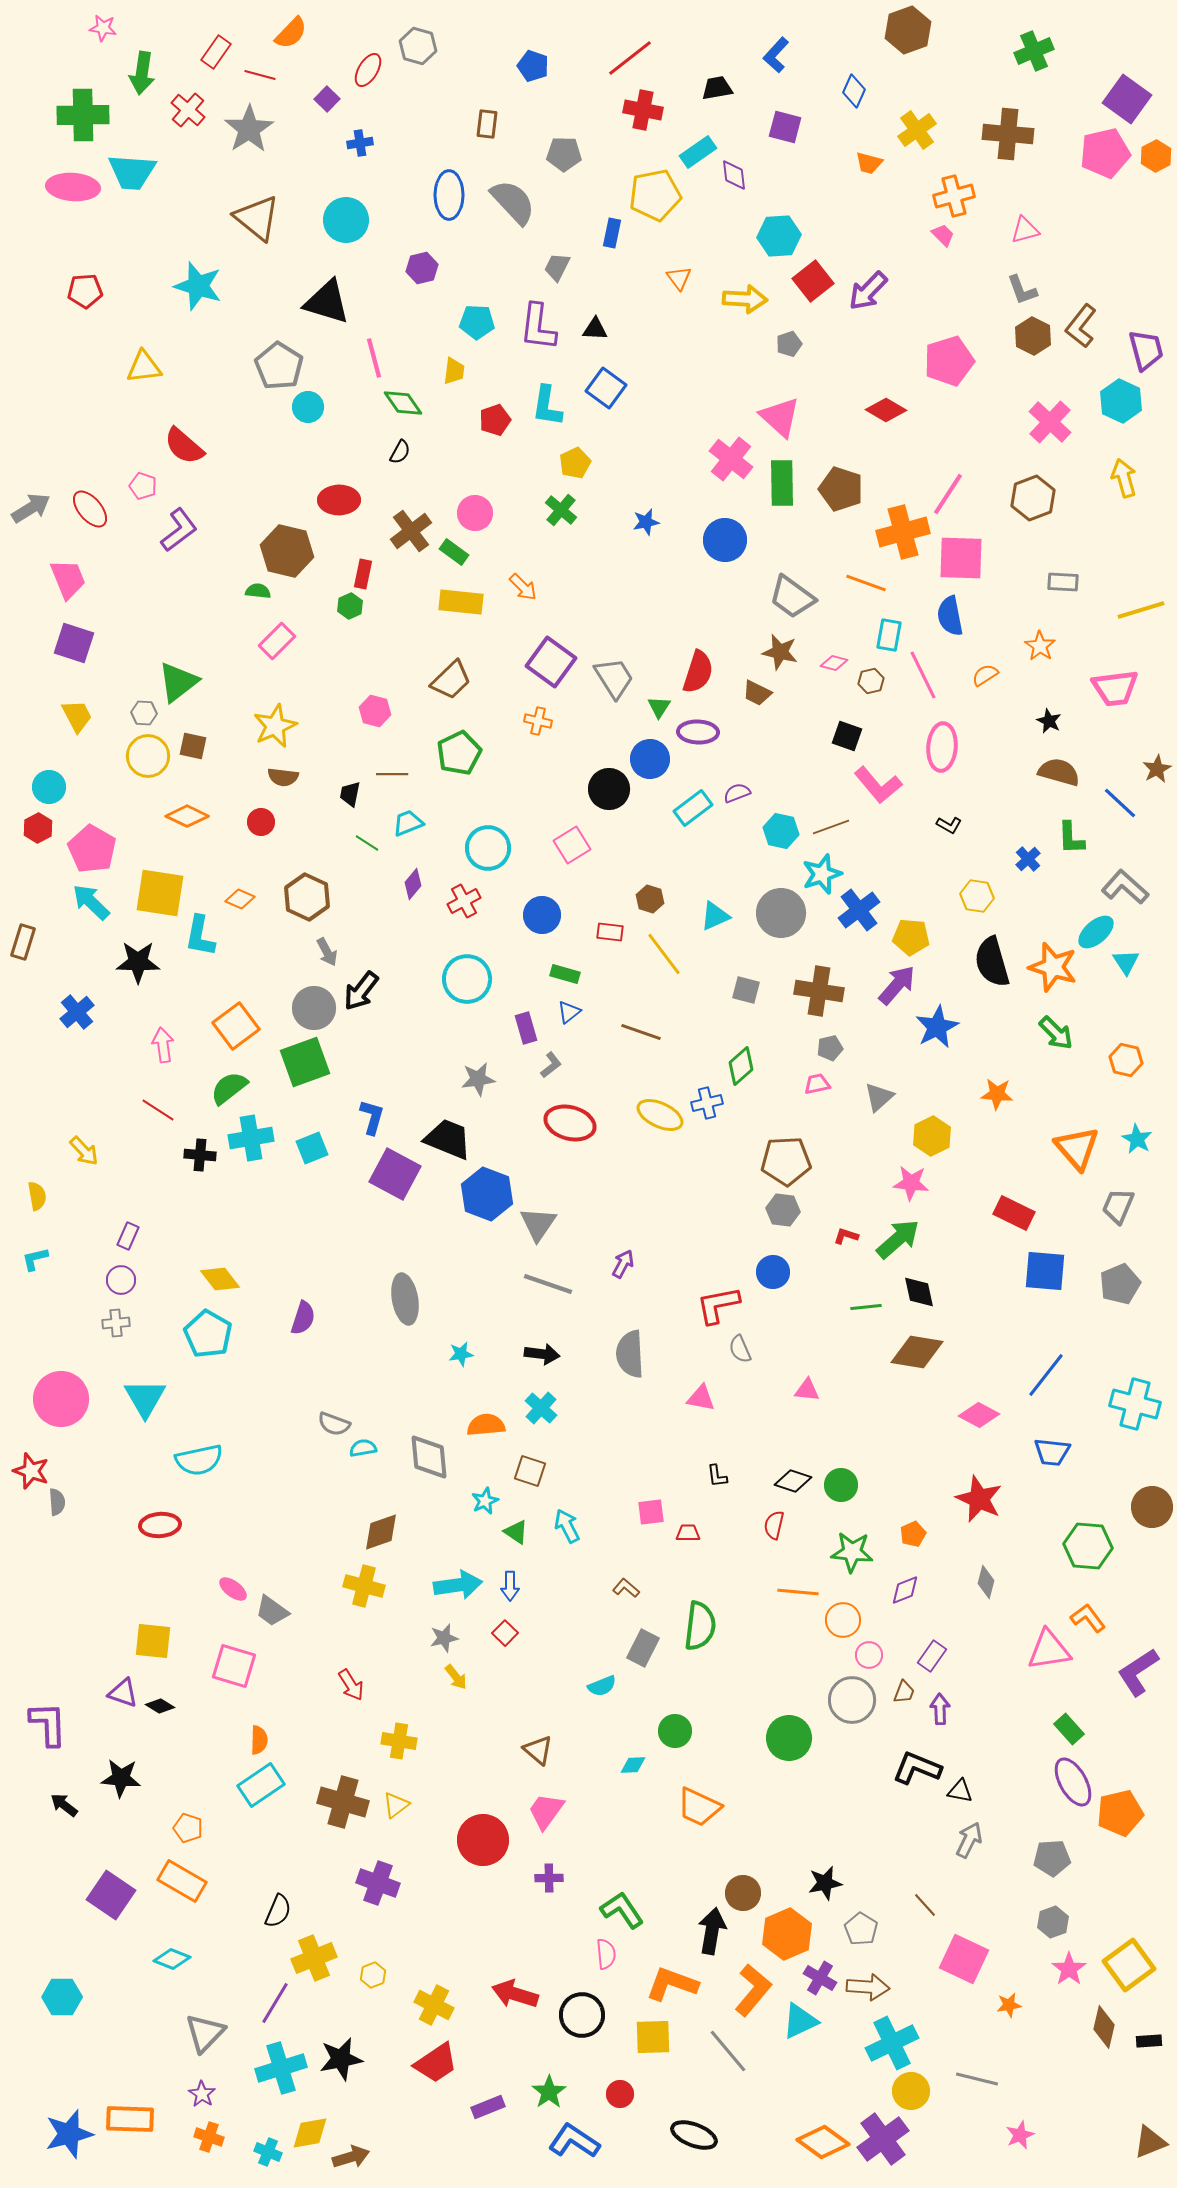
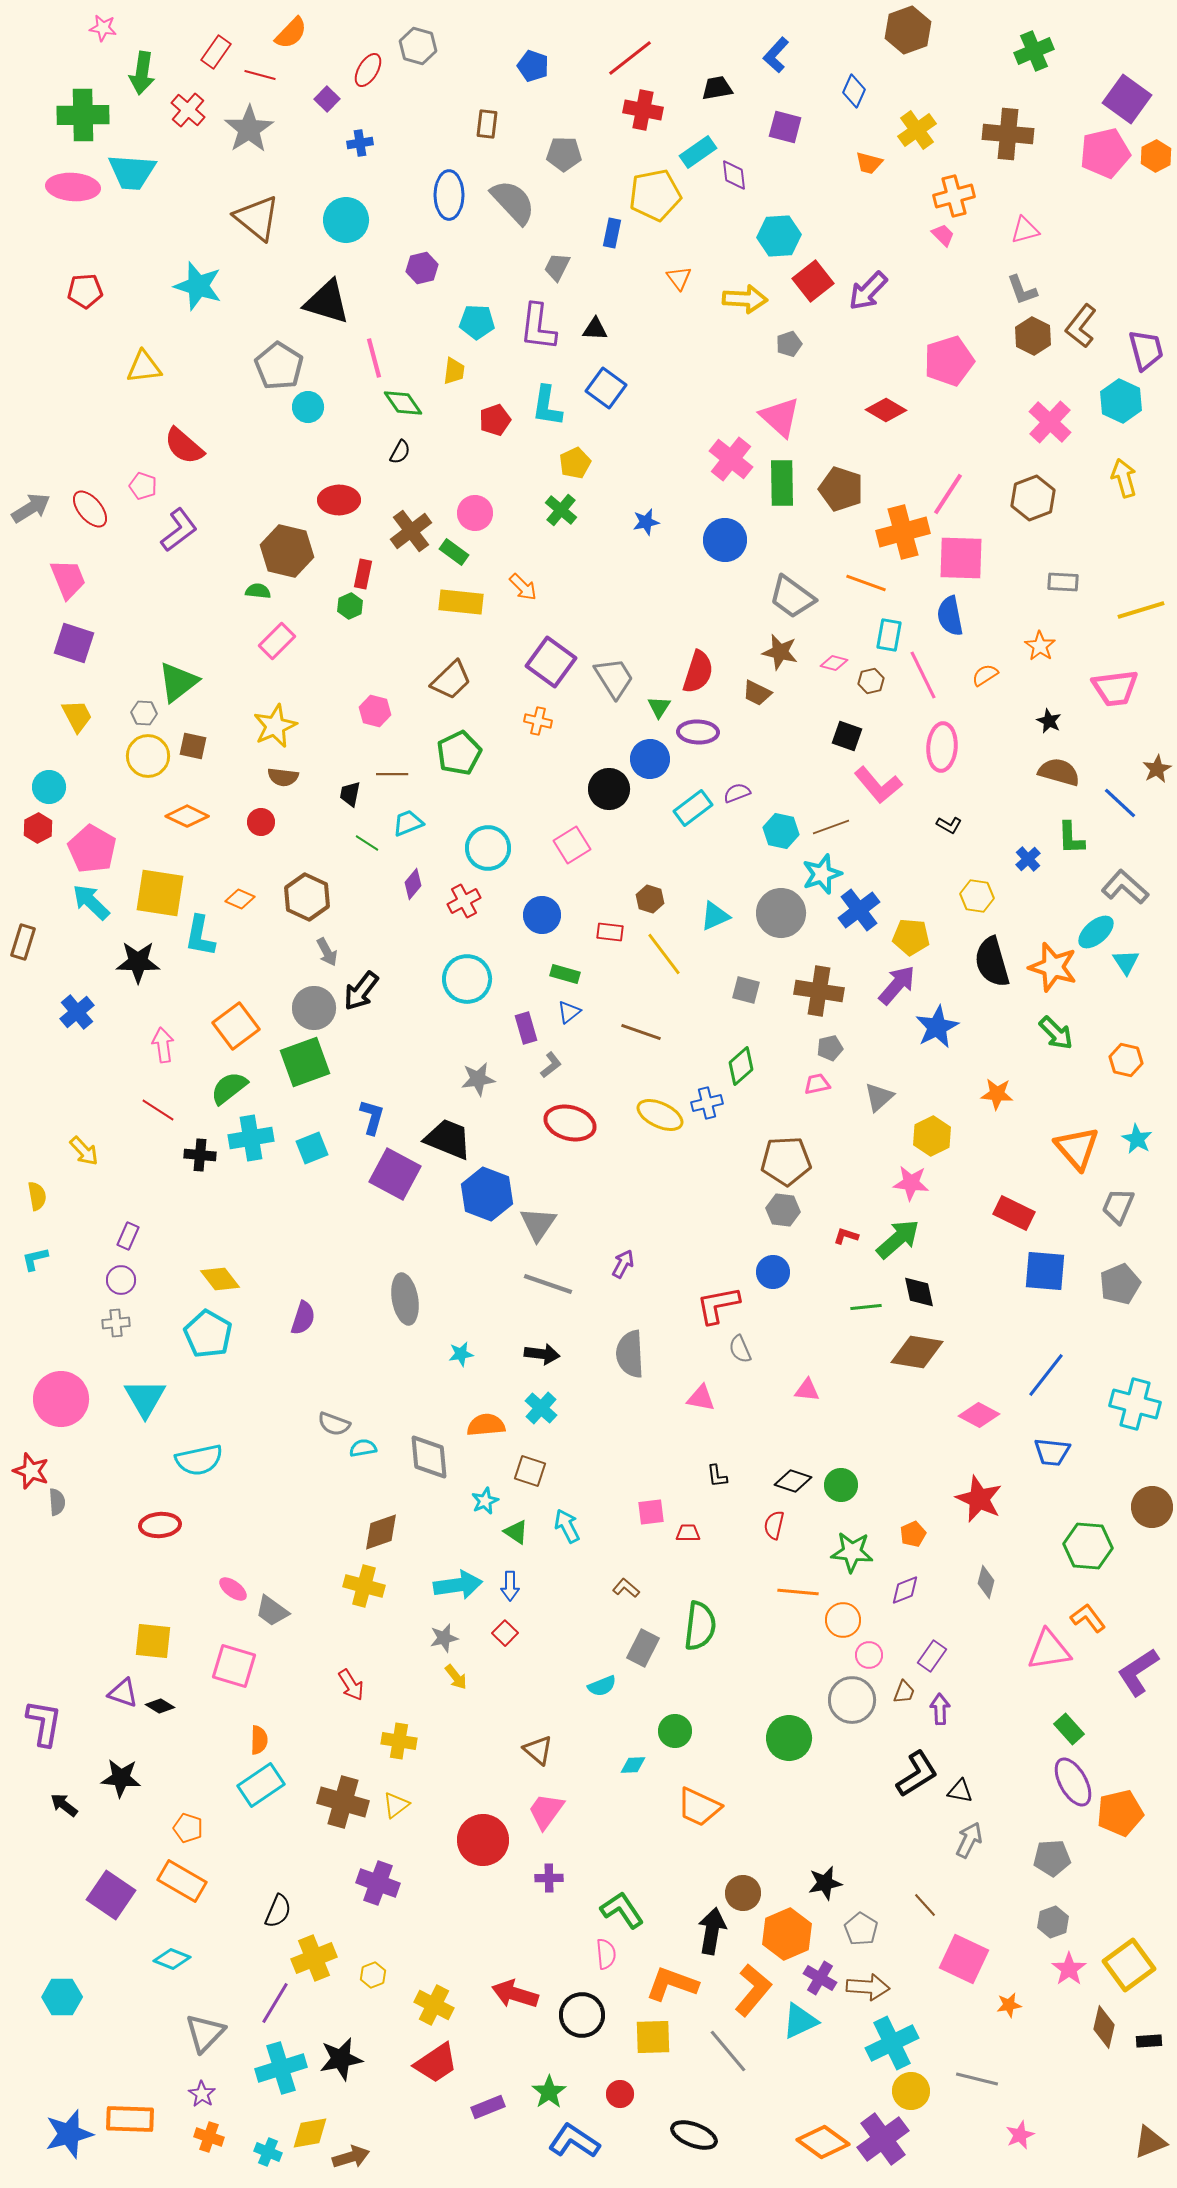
purple L-shape at (48, 1724): moved 4 px left, 1 px up; rotated 12 degrees clockwise
black L-shape at (917, 1768): moved 6 px down; rotated 126 degrees clockwise
